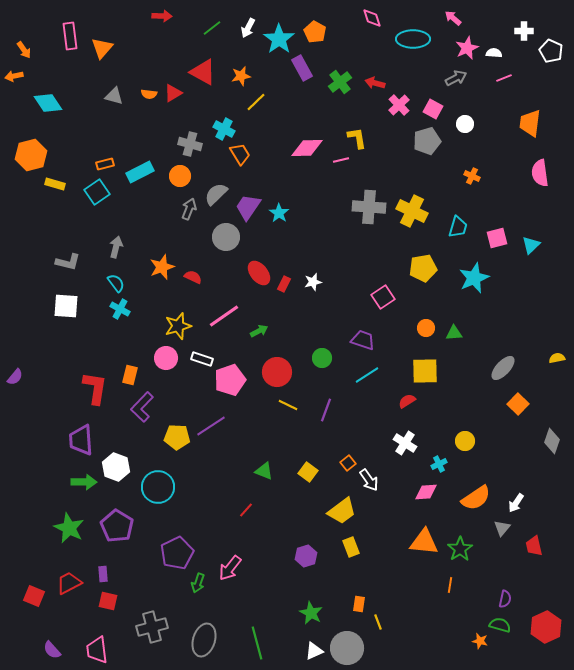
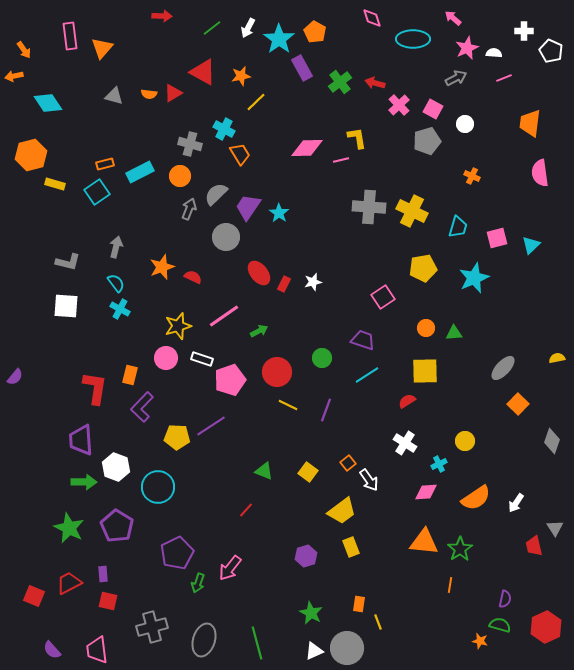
gray triangle at (502, 528): moved 53 px right; rotated 12 degrees counterclockwise
